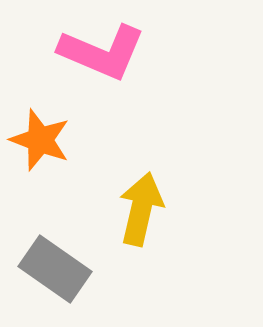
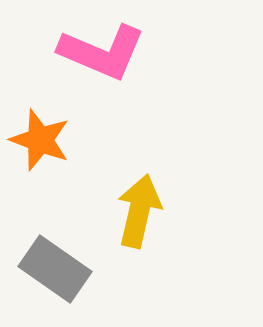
yellow arrow: moved 2 px left, 2 px down
